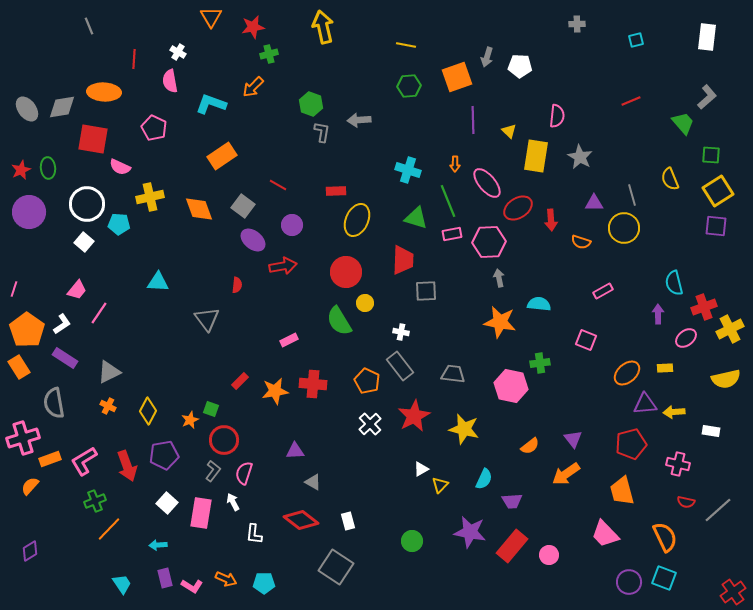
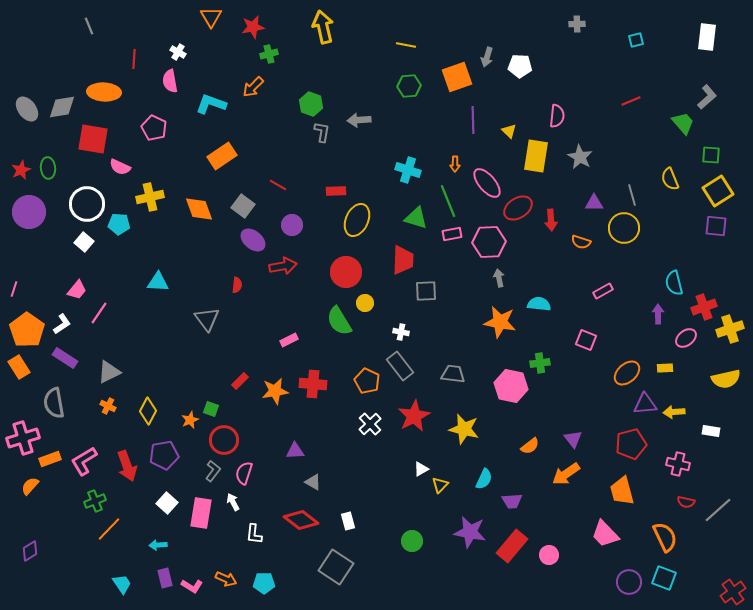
yellow cross at (730, 329): rotated 8 degrees clockwise
